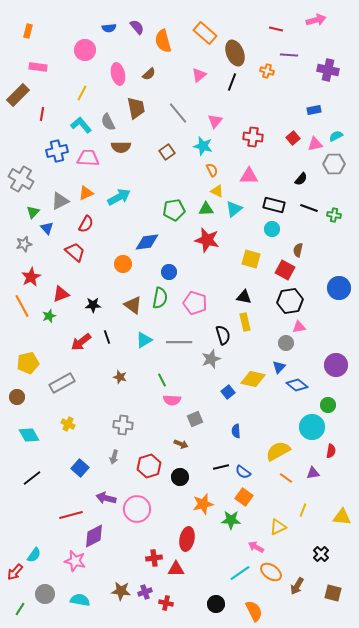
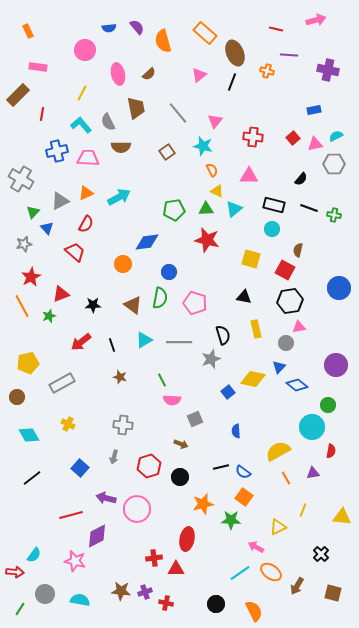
orange rectangle at (28, 31): rotated 40 degrees counterclockwise
yellow rectangle at (245, 322): moved 11 px right, 7 px down
black line at (107, 337): moved 5 px right, 8 px down
orange line at (286, 478): rotated 24 degrees clockwise
purple diamond at (94, 536): moved 3 px right
red arrow at (15, 572): rotated 126 degrees counterclockwise
